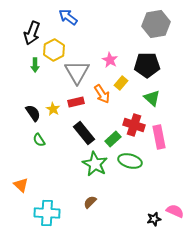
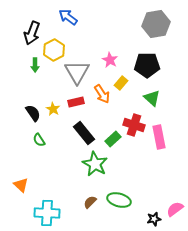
green ellipse: moved 11 px left, 39 px down
pink semicircle: moved 2 px up; rotated 60 degrees counterclockwise
